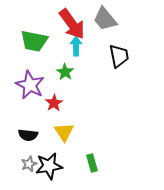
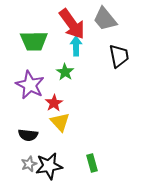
green trapezoid: rotated 12 degrees counterclockwise
yellow triangle: moved 4 px left, 10 px up; rotated 10 degrees counterclockwise
